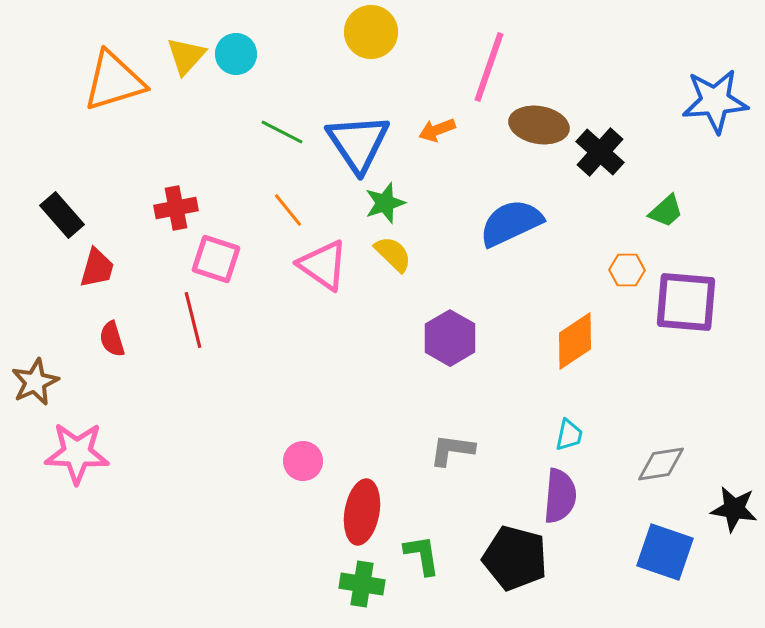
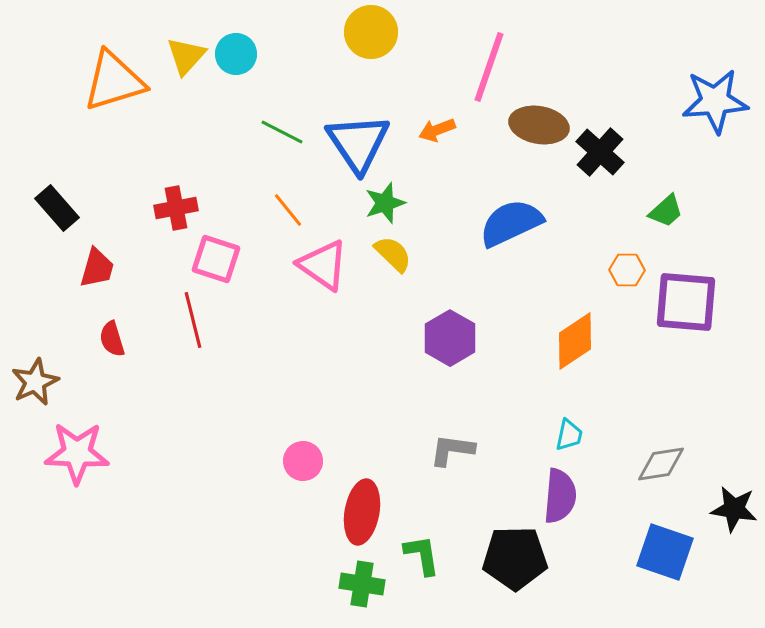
black rectangle: moved 5 px left, 7 px up
black pentagon: rotated 16 degrees counterclockwise
